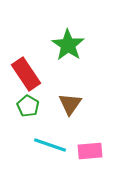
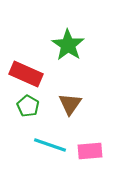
red rectangle: rotated 32 degrees counterclockwise
